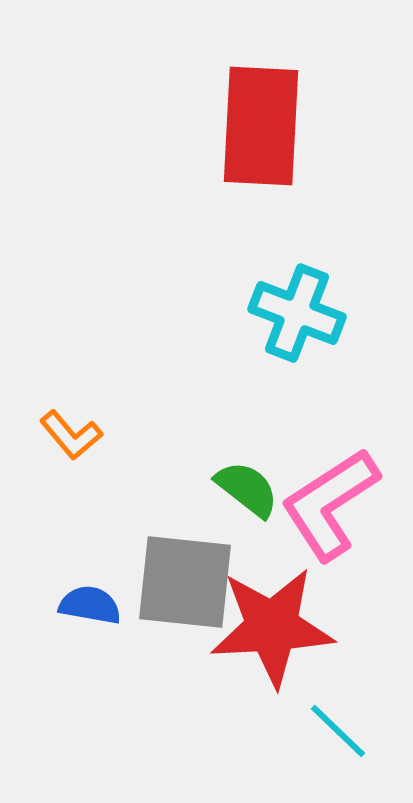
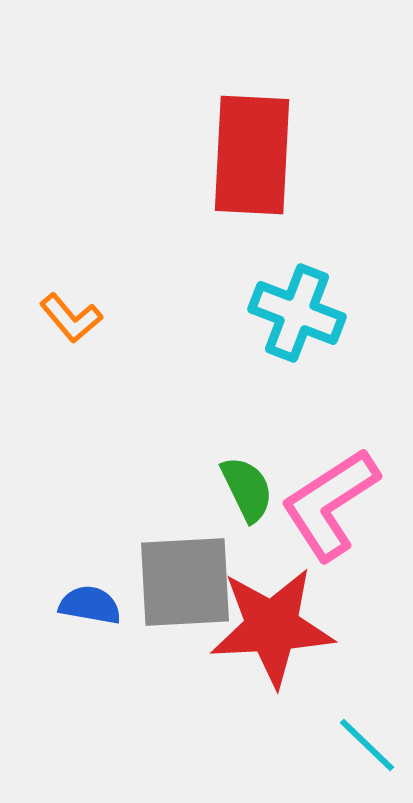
red rectangle: moved 9 px left, 29 px down
orange L-shape: moved 117 px up
green semicircle: rotated 26 degrees clockwise
gray square: rotated 9 degrees counterclockwise
cyan line: moved 29 px right, 14 px down
